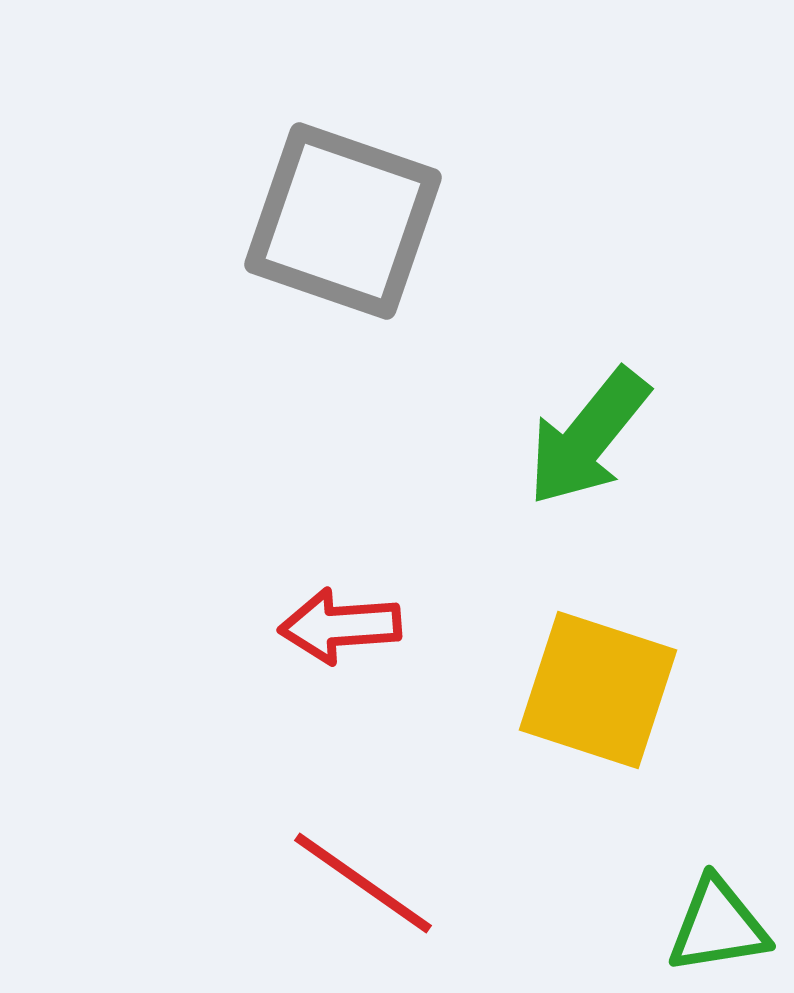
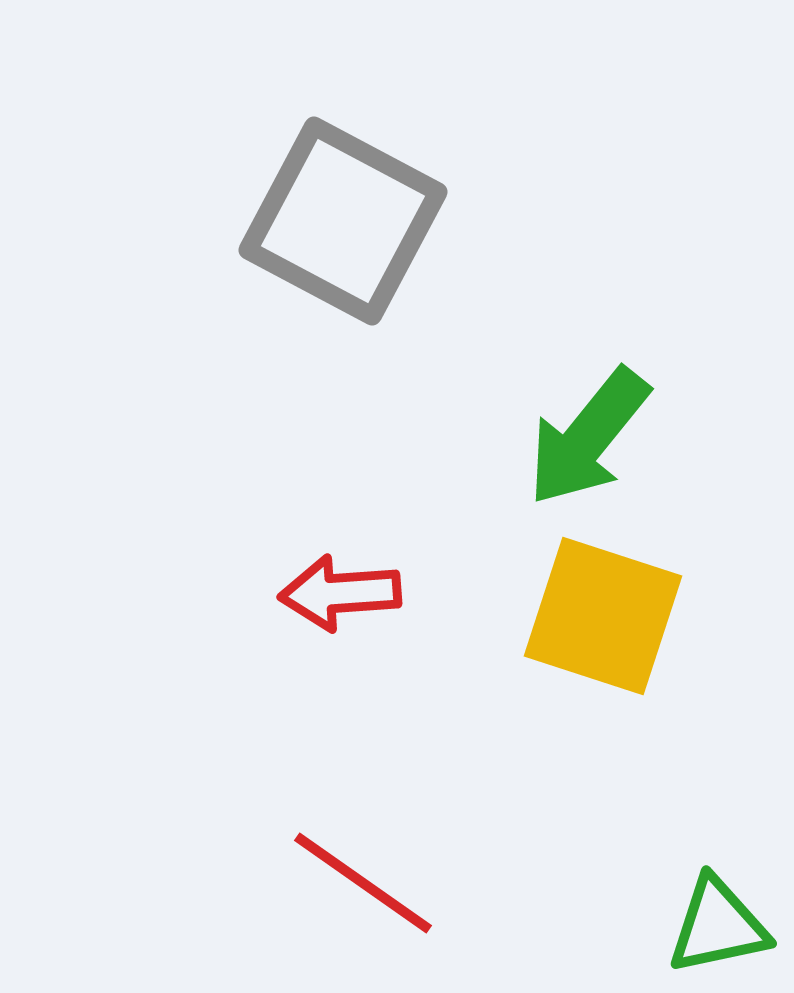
gray square: rotated 9 degrees clockwise
red arrow: moved 33 px up
yellow square: moved 5 px right, 74 px up
green triangle: rotated 3 degrees counterclockwise
